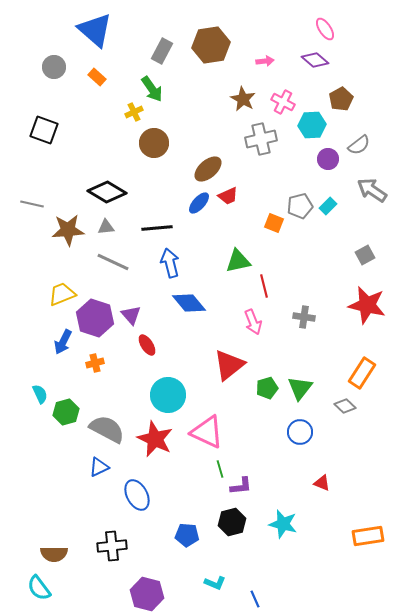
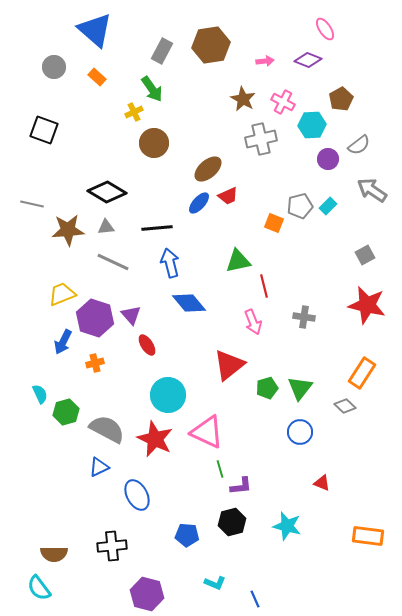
purple diamond at (315, 60): moved 7 px left; rotated 20 degrees counterclockwise
cyan star at (283, 524): moved 4 px right, 2 px down
orange rectangle at (368, 536): rotated 16 degrees clockwise
